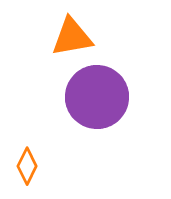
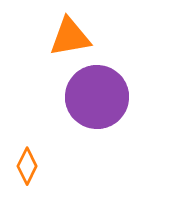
orange triangle: moved 2 px left
